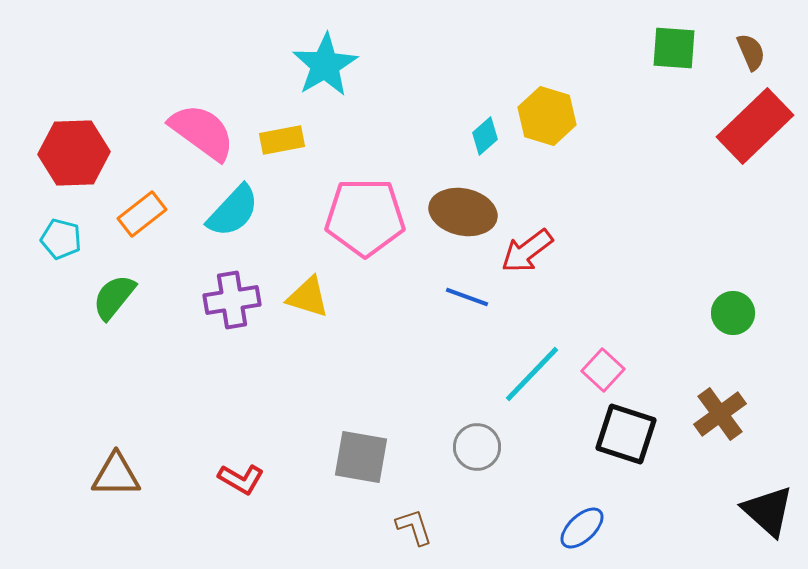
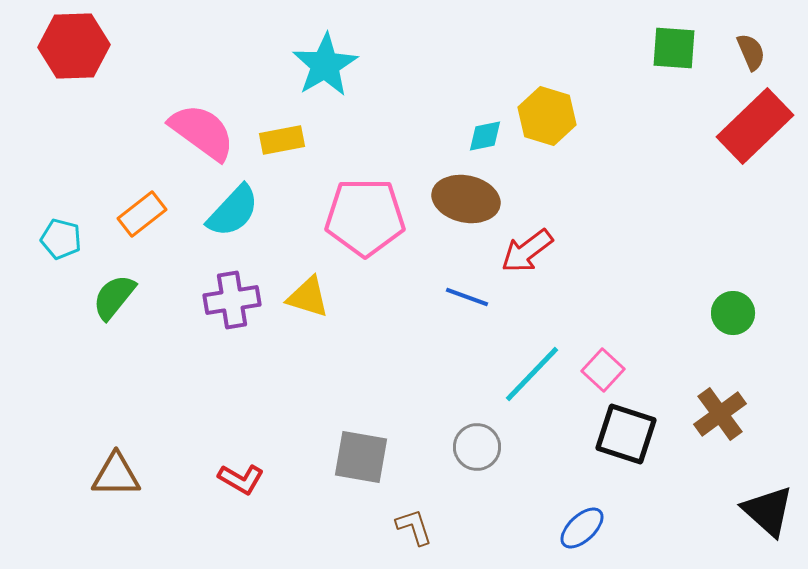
cyan diamond: rotated 30 degrees clockwise
red hexagon: moved 107 px up
brown ellipse: moved 3 px right, 13 px up
